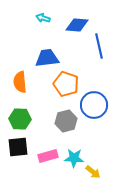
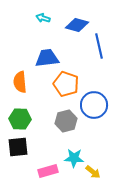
blue diamond: rotated 10 degrees clockwise
pink rectangle: moved 15 px down
